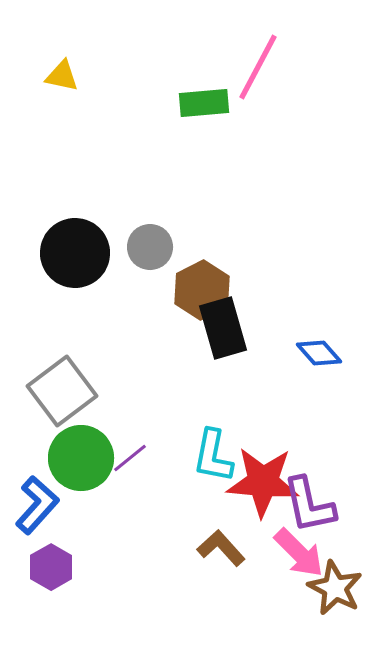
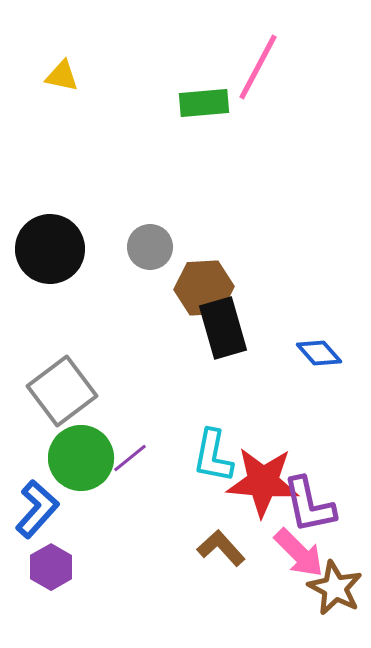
black circle: moved 25 px left, 4 px up
brown hexagon: moved 2 px right, 2 px up; rotated 24 degrees clockwise
blue L-shape: moved 4 px down
